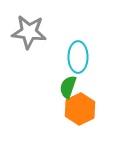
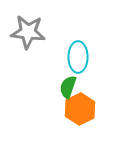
gray star: moved 1 px left
